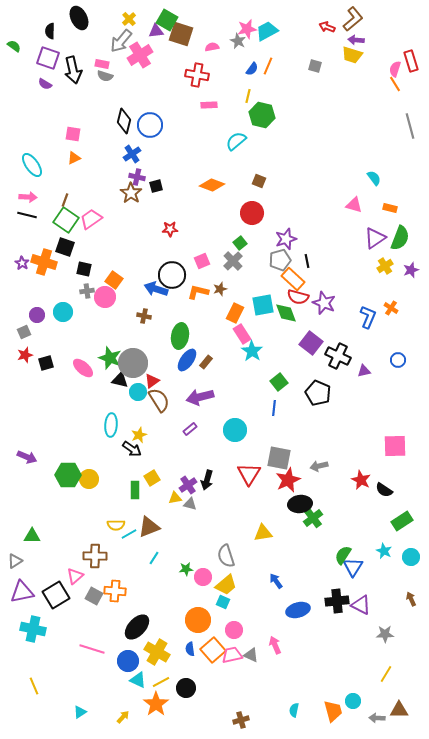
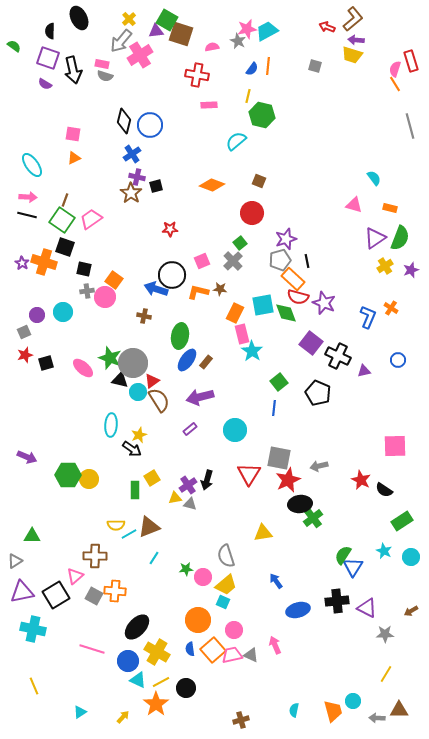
orange line at (268, 66): rotated 18 degrees counterclockwise
green square at (66, 220): moved 4 px left
brown star at (220, 289): rotated 24 degrees clockwise
pink rectangle at (242, 334): rotated 18 degrees clockwise
brown arrow at (411, 599): moved 12 px down; rotated 96 degrees counterclockwise
purple triangle at (361, 605): moved 6 px right, 3 px down
